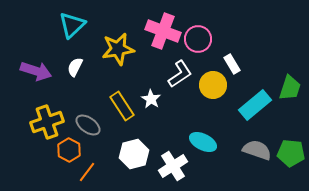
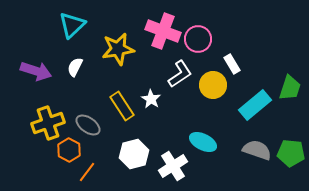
yellow cross: moved 1 px right, 1 px down
